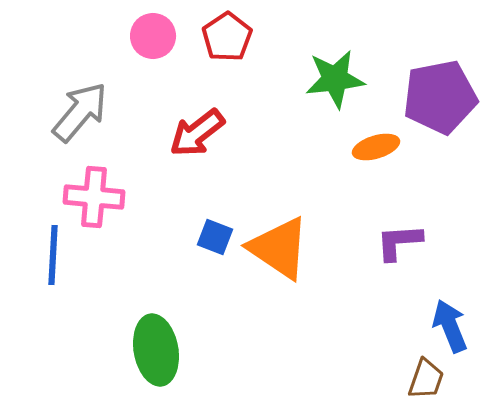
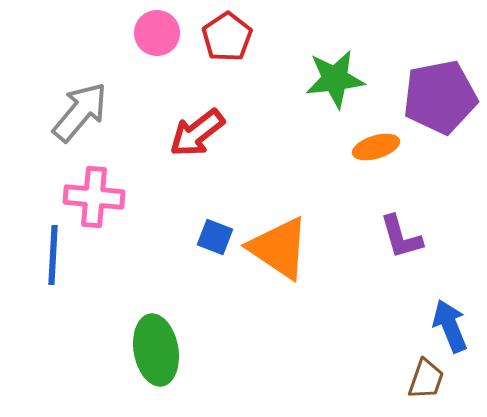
pink circle: moved 4 px right, 3 px up
purple L-shape: moved 2 px right, 5 px up; rotated 102 degrees counterclockwise
